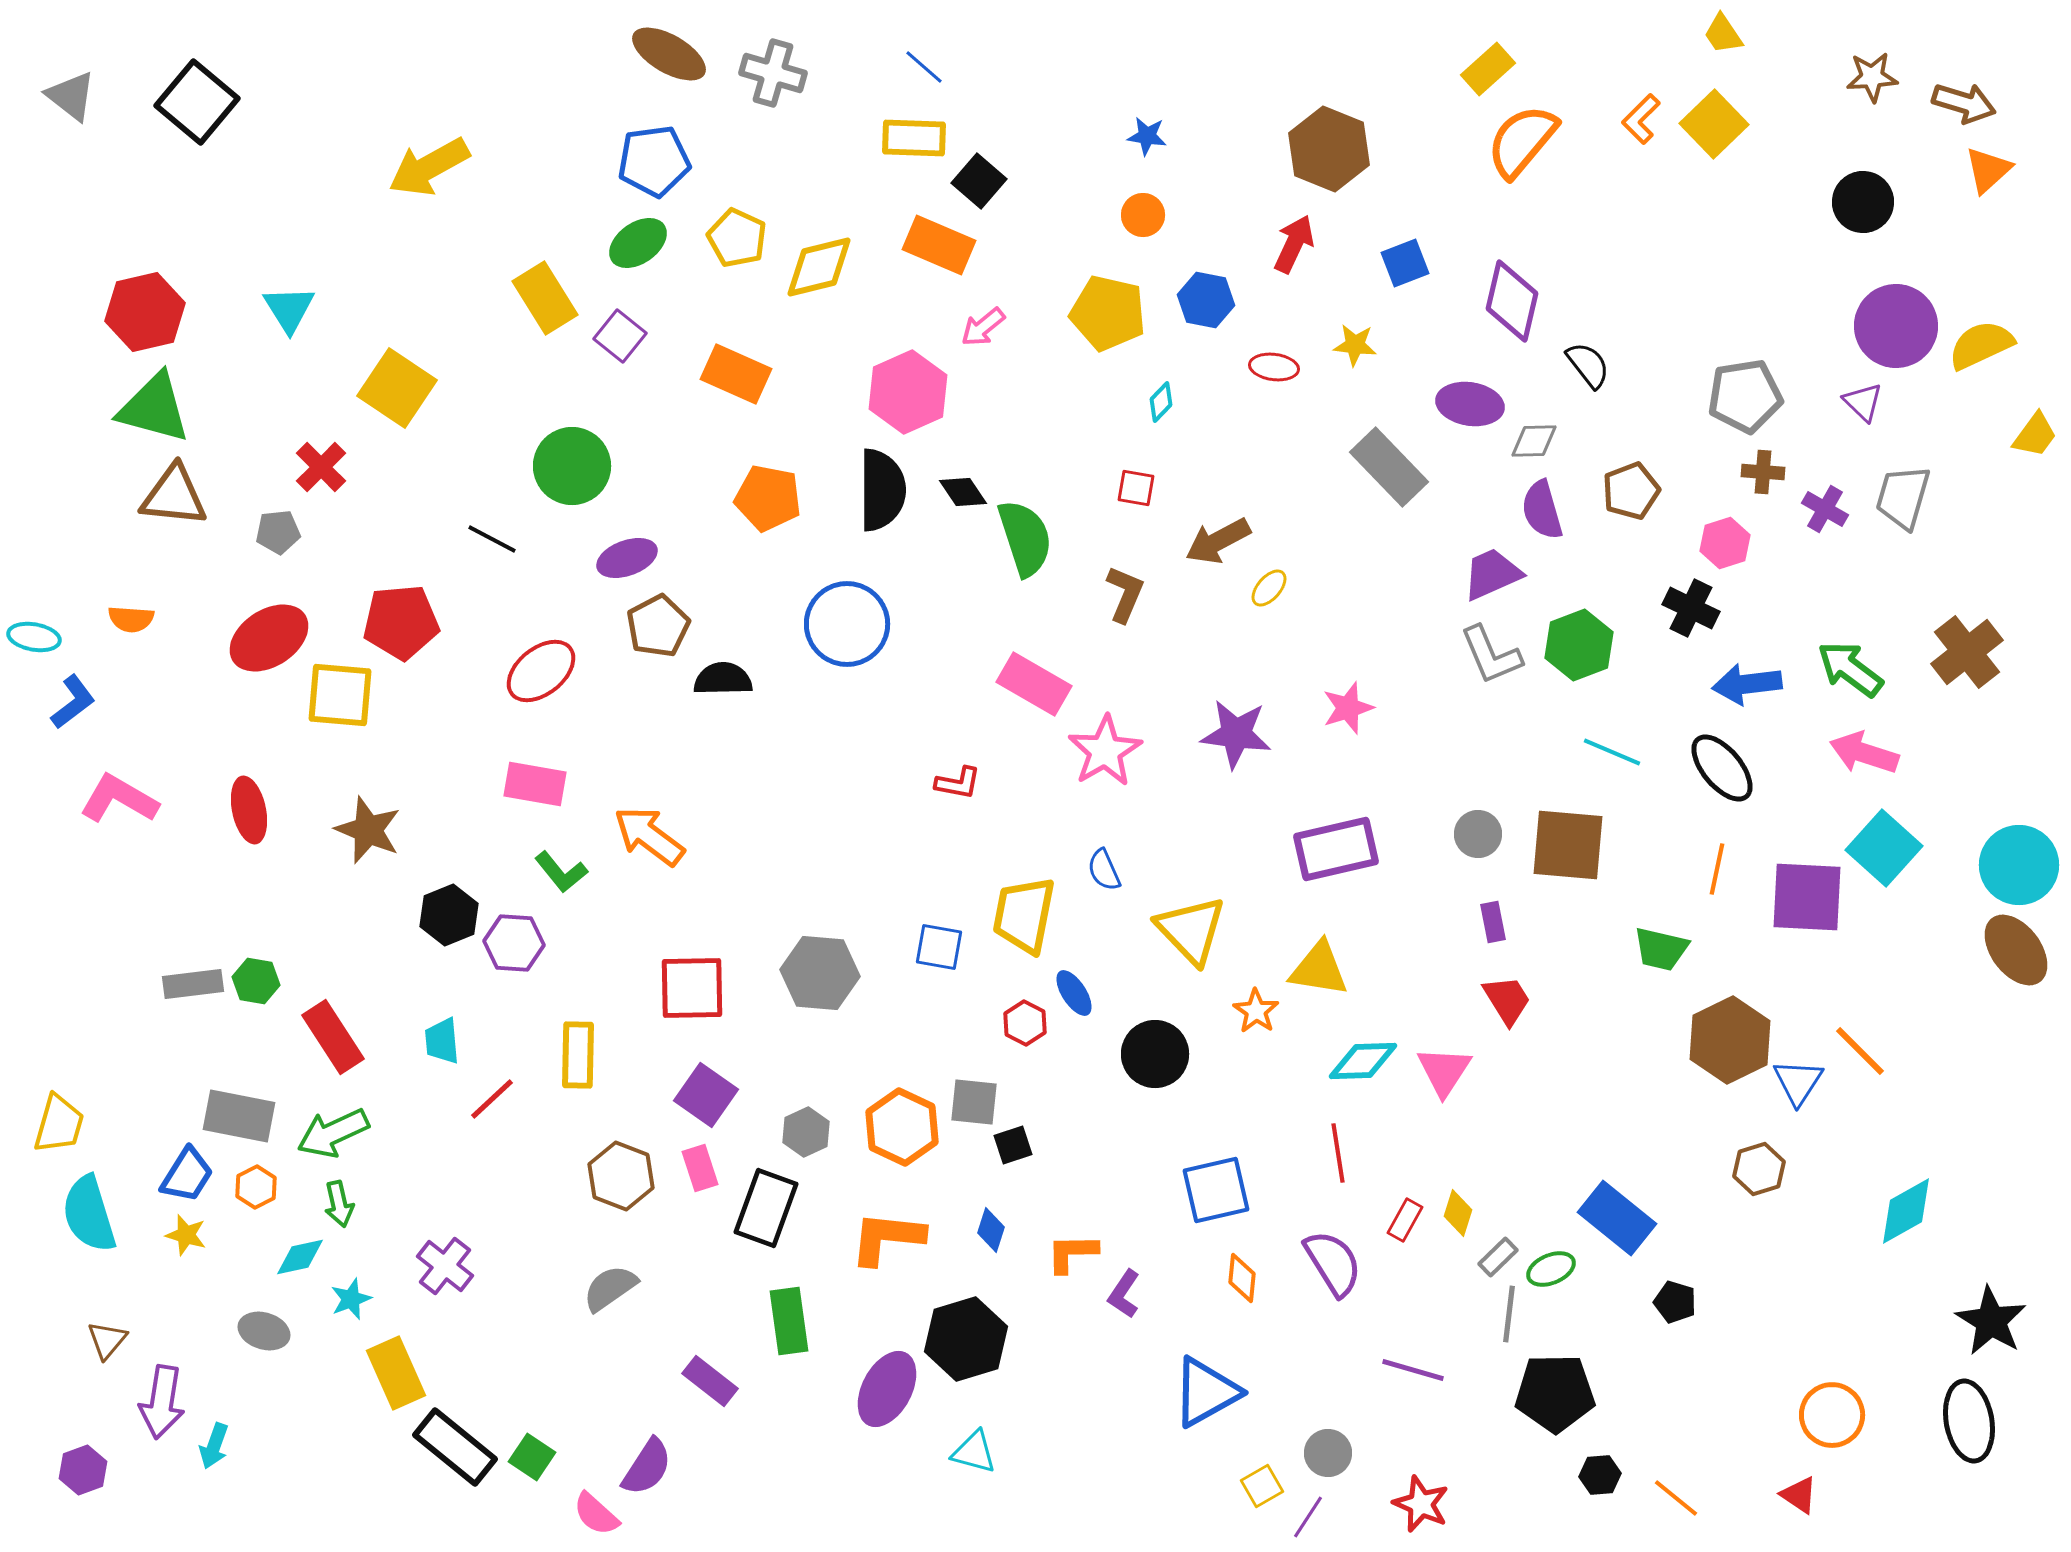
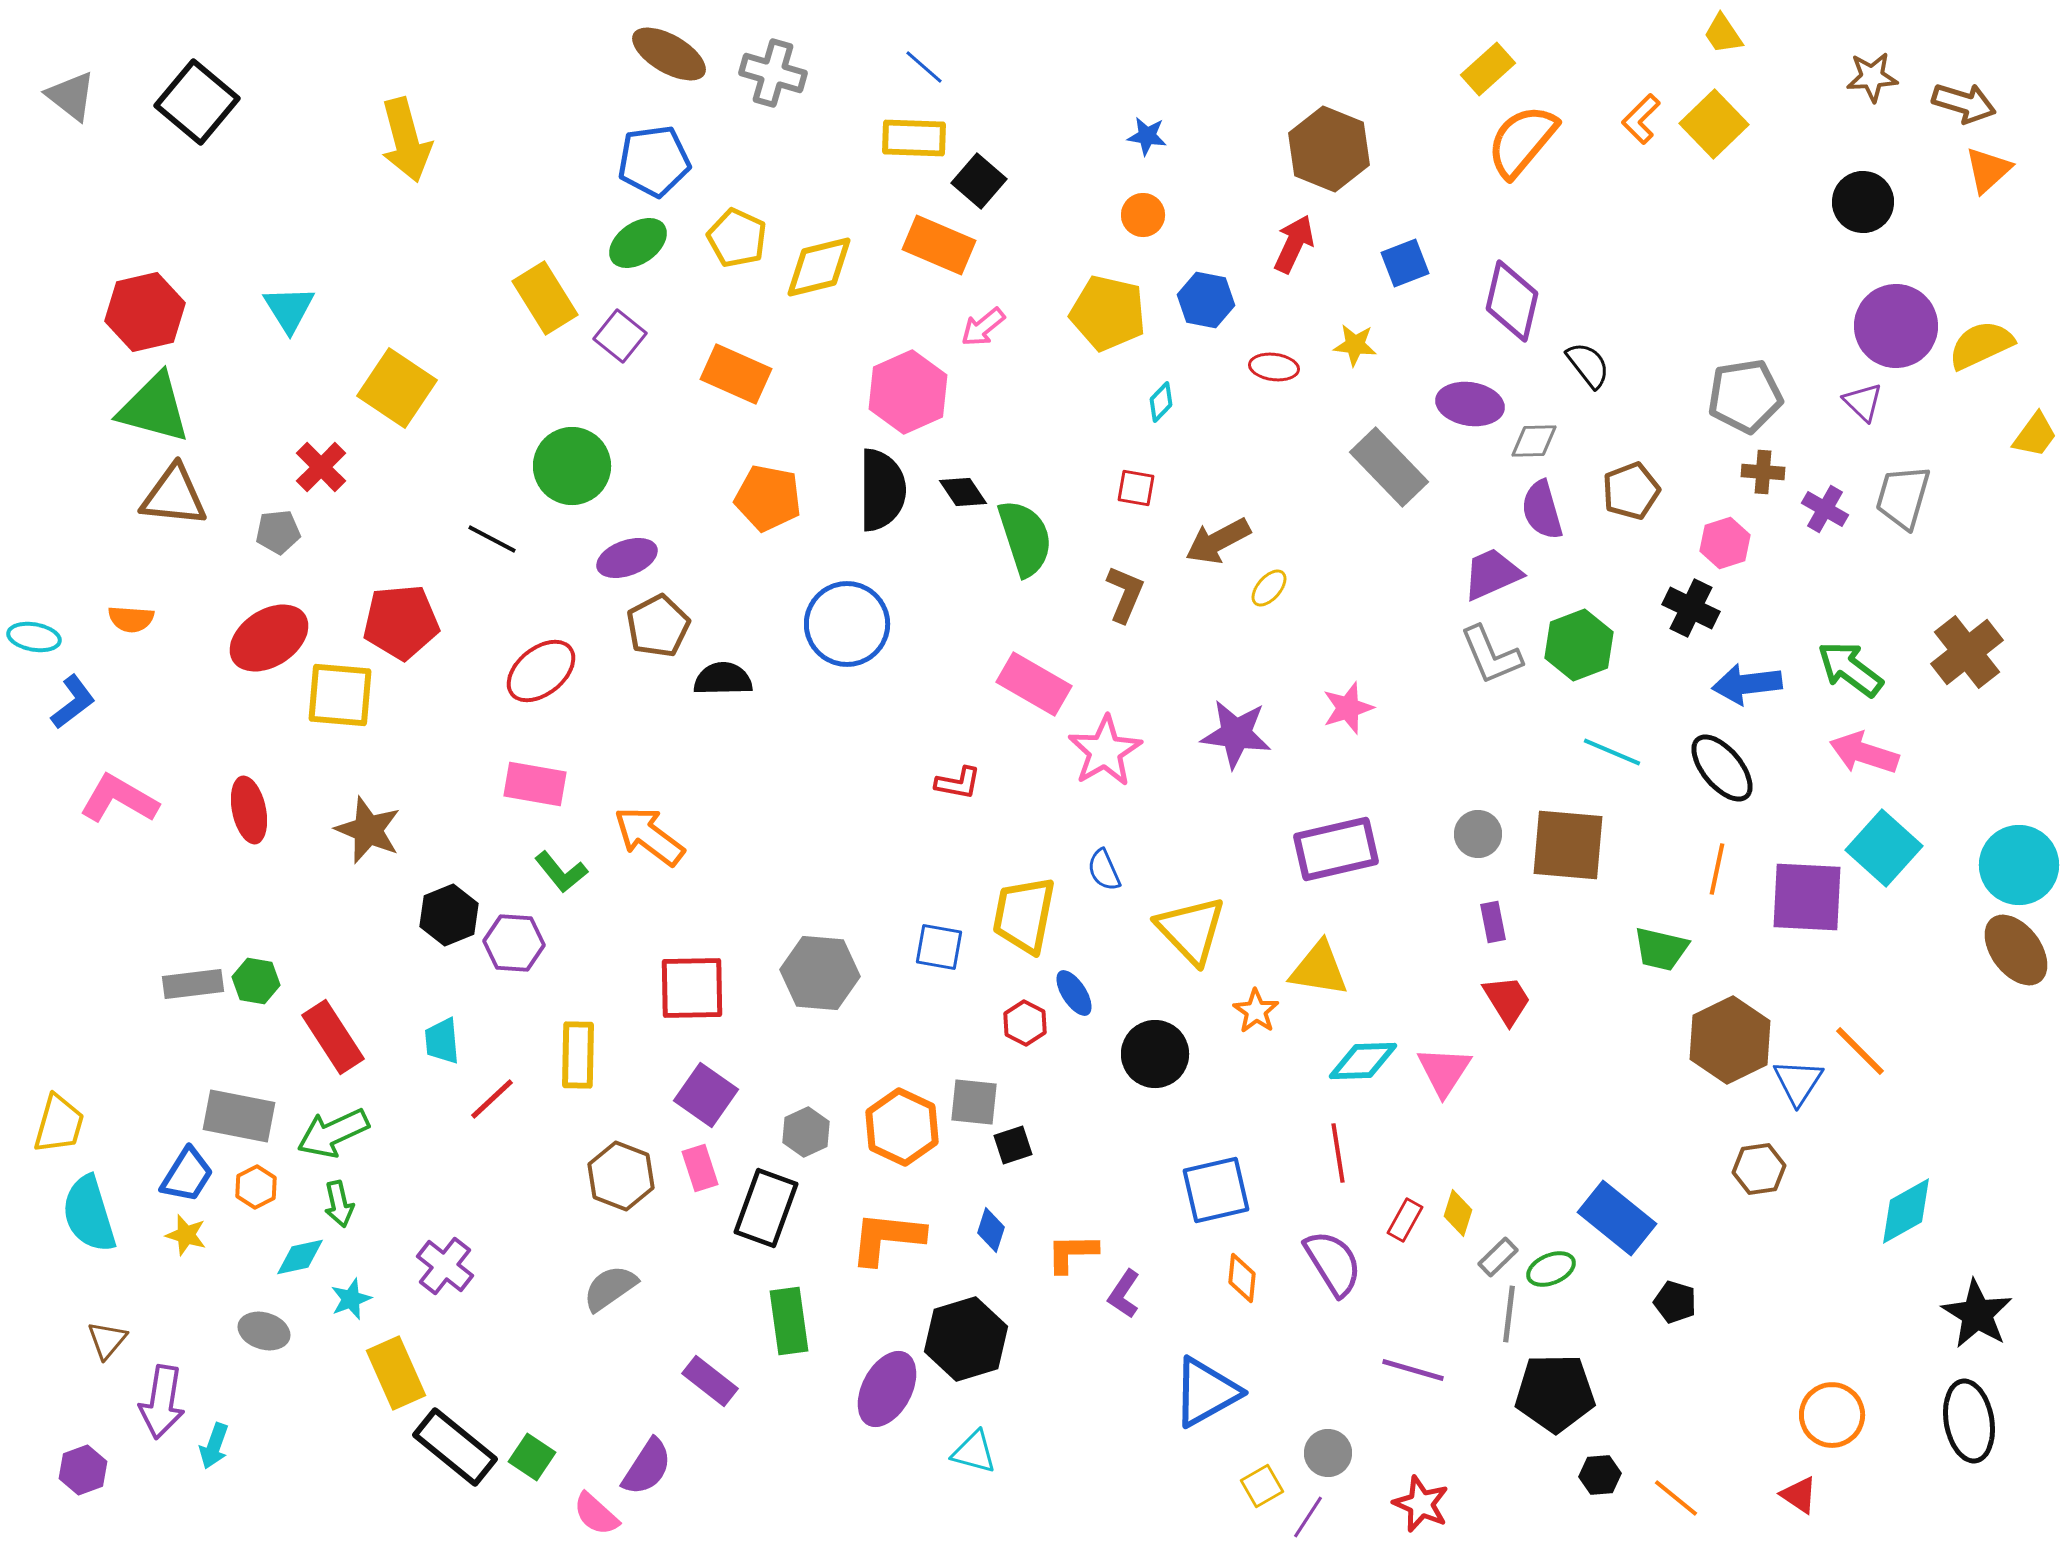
yellow arrow at (429, 167): moved 23 px left, 27 px up; rotated 76 degrees counterclockwise
brown hexagon at (1759, 1169): rotated 9 degrees clockwise
black star at (1991, 1321): moved 14 px left, 7 px up
